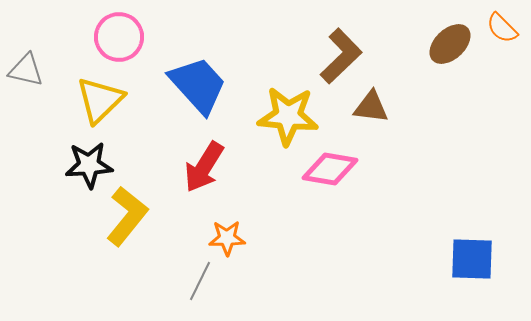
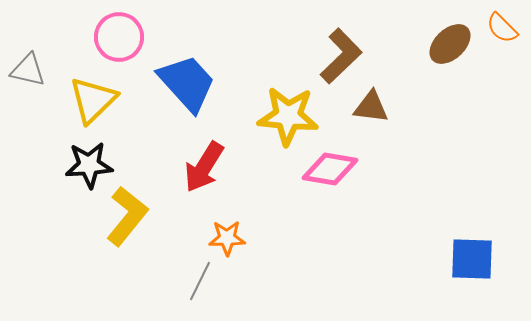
gray triangle: moved 2 px right
blue trapezoid: moved 11 px left, 2 px up
yellow triangle: moved 7 px left
